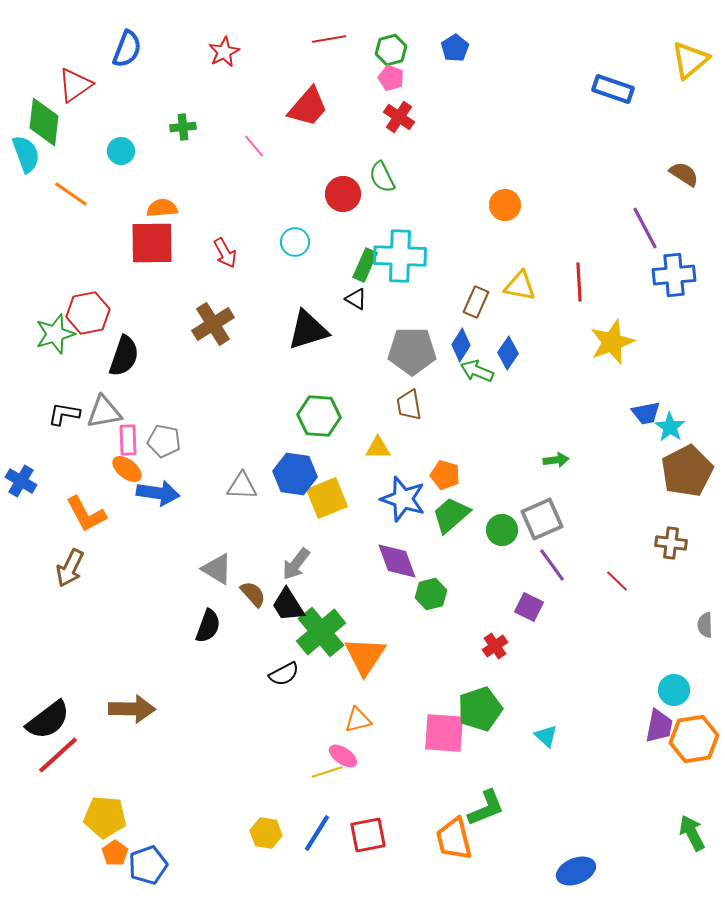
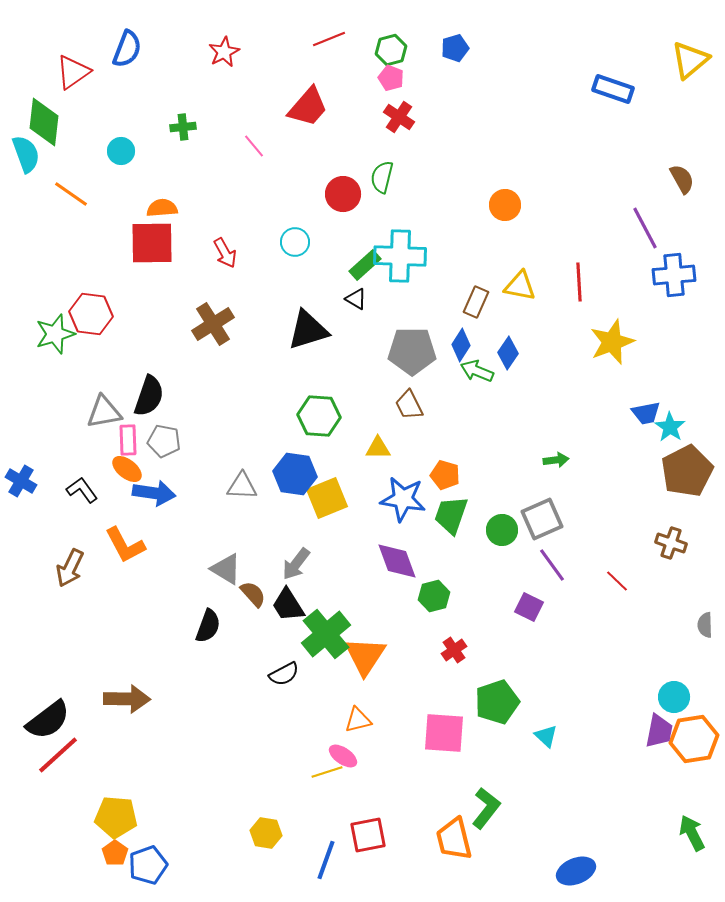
red line at (329, 39): rotated 12 degrees counterclockwise
blue pentagon at (455, 48): rotated 16 degrees clockwise
red triangle at (75, 85): moved 2 px left, 13 px up
brown semicircle at (684, 174): moved 2 px left, 5 px down; rotated 28 degrees clockwise
green semicircle at (382, 177): rotated 40 degrees clockwise
green rectangle at (365, 265): rotated 24 degrees clockwise
red hexagon at (88, 313): moved 3 px right, 1 px down; rotated 18 degrees clockwise
black semicircle at (124, 356): moved 25 px right, 40 px down
brown trapezoid at (409, 405): rotated 16 degrees counterclockwise
black L-shape at (64, 414): moved 18 px right, 76 px down; rotated 44 degrees clockwise
blue arrow at (158, 493): moved 4 px left
blue star at (403, 499): rotated 9 degrees counterclockwise
orange L-shape at (86, 514): moved 39 px right, 31 px down
green trapezoid at (451, 515): rotated 30 degrees counterclockwise
brown cross at (671, 543): rotated 12 degrees clockwise
gray triangle at (217, 569): moved 9 px right
green hexagon at (431, 594): moved 3 px right, 2 px down
green cross at (321, 632): moved 5 px right, 2 px down
red cross at (495, 646): moved 41 px left, 4 px down
cyan circle at (674, 690): moved 7 px down
brown arrow at (132, 709): moved 5 px left, 10 px up
green pentagon at (480, 709): moved 17 px right, 7 px up
purple trapezoid at (659, 726): moved 5 px down
green L-shape at (486, 808): rotated 30 degrees counterclockwise
yellow pentagon at (105, 817): moved 11 px right
blue line at (317, 833): moved 9 px right, 27 px down; rotated 12 degrees counterclockwise
